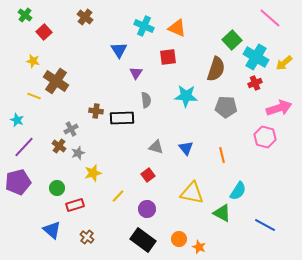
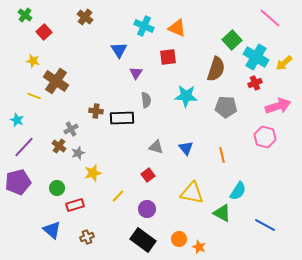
pink arrow at (279, 108): moved 1 px left, 2 px up
brown cross at (87, 237): rotated 32 degrees clockwise
